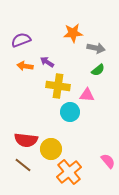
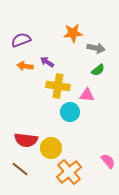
yellow circle: moved 1 px up
brown line: moved 3 px left, 4 px down
